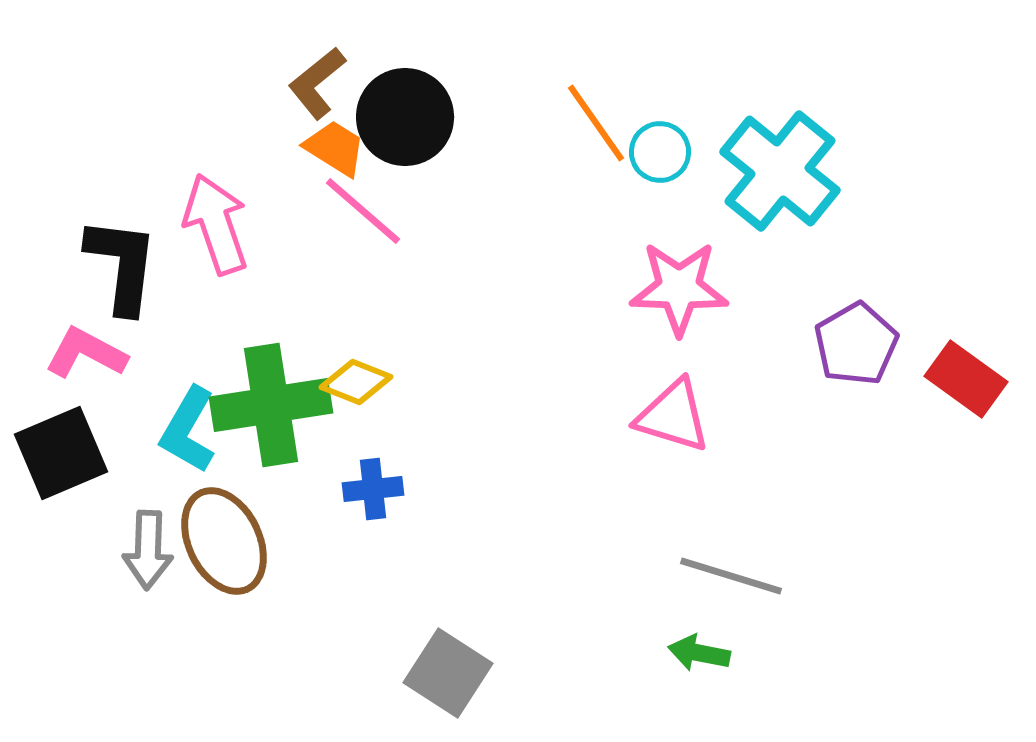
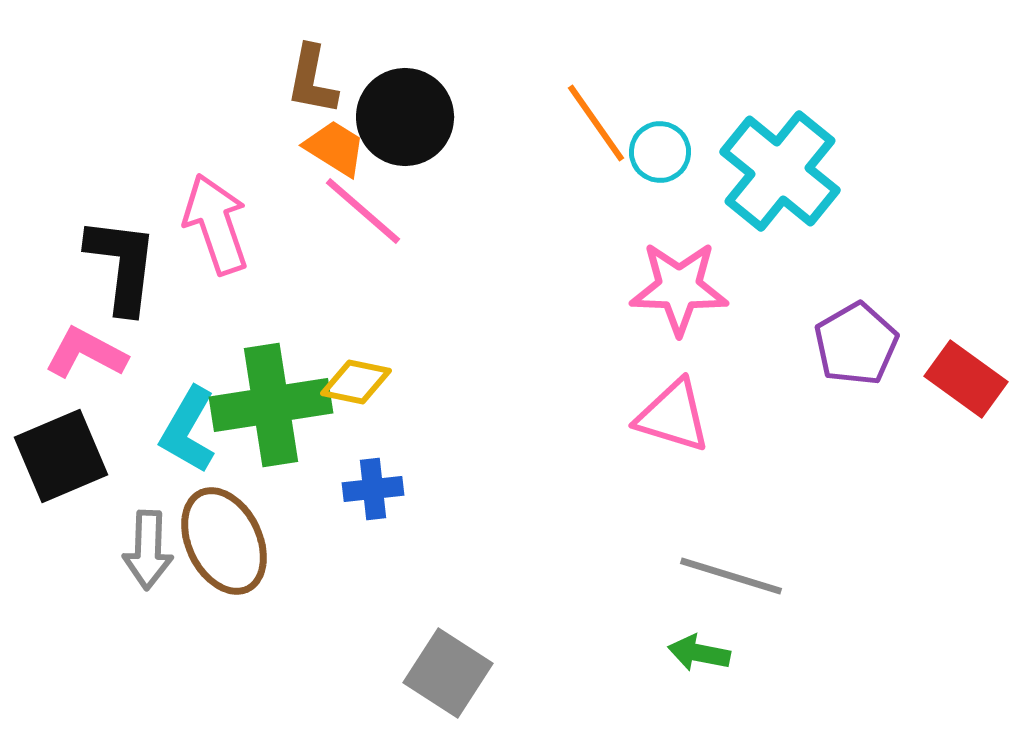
brown L-shape: moved 5 px left, 3 px up; rotated 40 degrees counterclockwise
yellow diamond: rotated 10 degrees counterclockwise
black square: moved 3 px down
